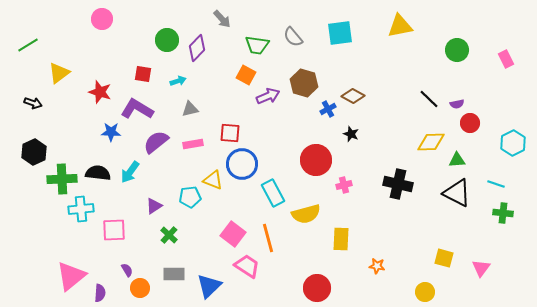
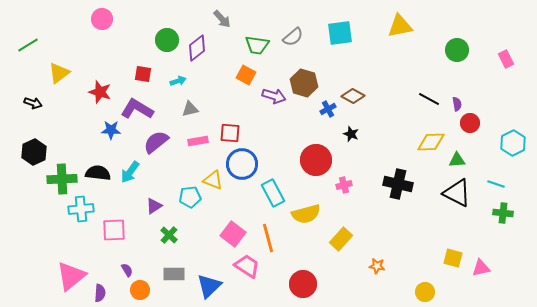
gray semicircle at (293, 37): rotated 90 degrees counterclockwise
purple diamond at (197, 48): rotated 8 degrees clockwise
purple arrow at (268, 96): moved 6 px right; rotated 40 degrees clockwise
black line at (429, 99): rotated 15 degrees counterclockwise
purple semicircle at (457, 104): rotated 88 degrees counterclockwise
blue star at (111, 132): moved 2 px up
pink rectangle at (193, 144): moved 5 px right, 3 px up
yellow rectangle at (341, 239): rotated 40 degrees clockwise
yellow square at (444, 258): moved 9 px right
pink triangle at (481, 268): rotated 42 degrees clockwise
orange circle at (140, 288): moved 2 px down
red circle at (317, 288): moved 14 px left, 4 px up
